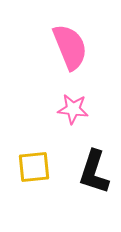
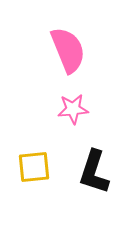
pink semicircle: moved 2 px left, 3 px down
pink star: rotated 12 degrees counterclockwise
